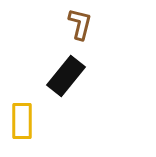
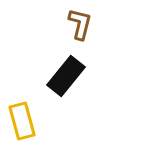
yellow rectangle: rotated 15 degrees counterclockwise
